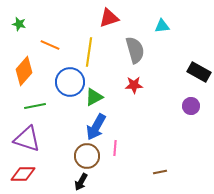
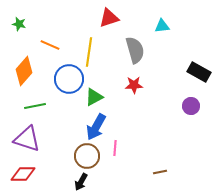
blue circle: moved 1 px left, 3 px up
